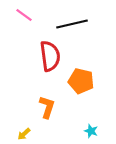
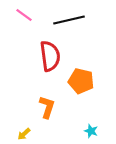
black line: moved 3 px left, 4 px up
